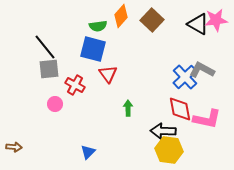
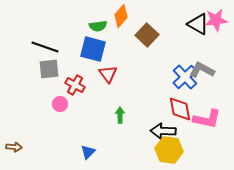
brown square: moved 5 px left, 15 px down
black line: rotated 32 degrees counterclockwise
pink circle: moved 5 px right
green arrow: moved 8 px left, 7 px down
